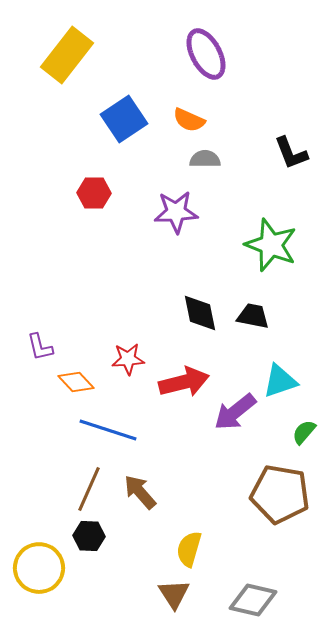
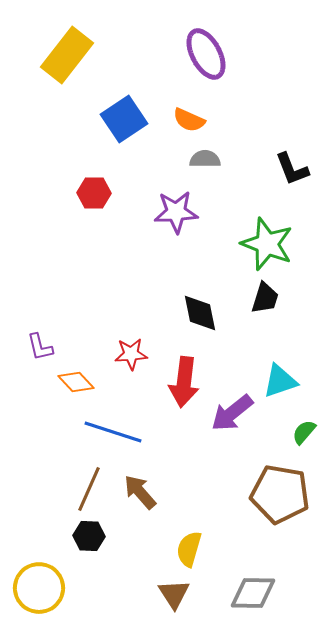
black L-shape: moved 1 px right, 16 px down
green star: moved 4 px left, 1 px up
black trapezoid: moved 12 px right, 18 px up; rotated 96 degrees clockwise
red star: moved 3 px right, 5 px up
red arrow: rotated 111 degrees clockwise
purple arrow: moved 3 px left, 1 px down
blue line: moved 5 px right, 2 px down
yellow circle: moved 20 px down
gray diamond: moved 7 px up; rotated 12 degrees counterclockwise
